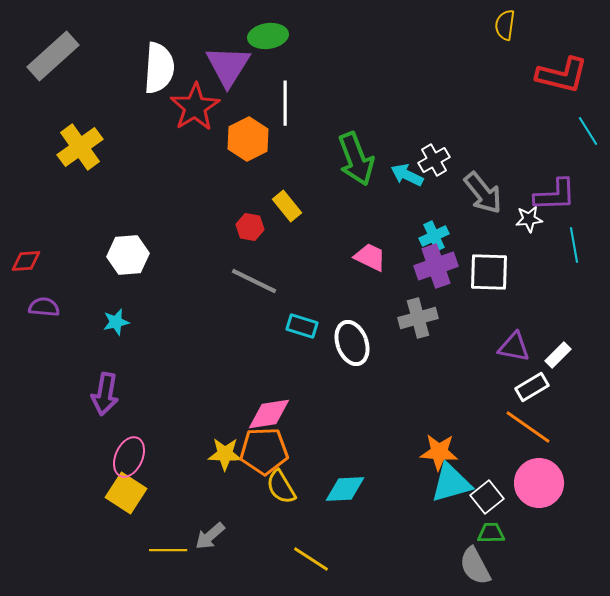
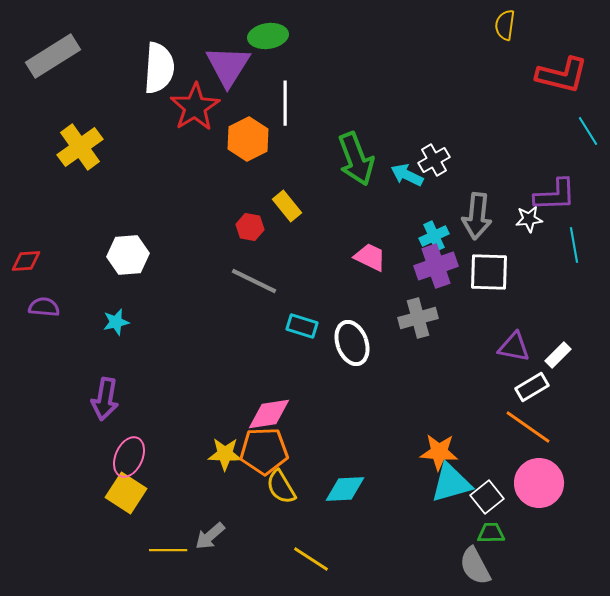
gray rectangle at (53, 56): rotated 10 degrees clockwise
gray arrow at (483, 193): moved 6 px left, 23 px down; rotated 45 degrees clockwise
purple arrow at (105, 394): moved 5 px down
